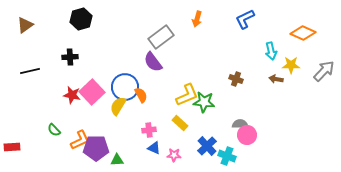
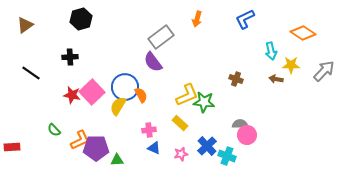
orange diamond: rotated 10 degrees clockwise
black line: moved 1 px right, 2 px down; rotated 48 degrees clockwise
pink star: moved 7 px right, 1 px up; rotated 16 degrees counterclockwise
